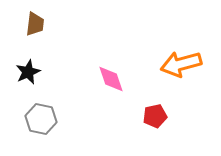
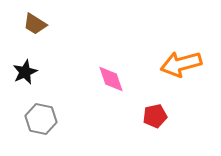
brown trapezoid: rotated 115 degrees clockwise
black star: moved 3 px left
